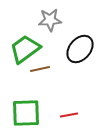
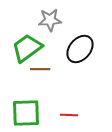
green trapezoid: moved 2 px right, 1 px up
brown line: rotated 12 degrees clockwise
red line: rotated 12 degrees clockwise
